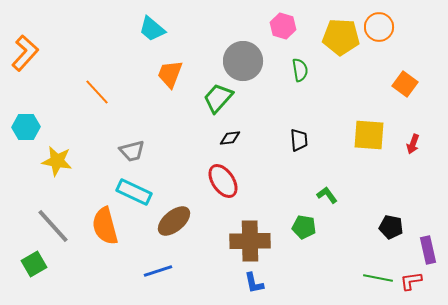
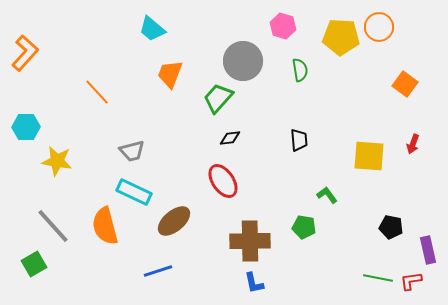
yellow square: moved 21 px down
